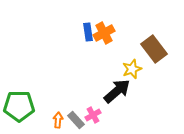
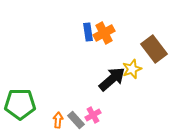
black arrow: moved 5 px left, 12 px up
green pentagon: moved 1 px right, 2 px up
